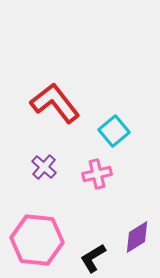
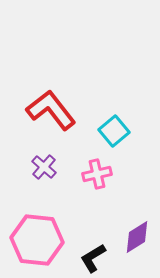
red L-shape: moved 4 px left, 7 px down
